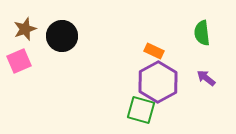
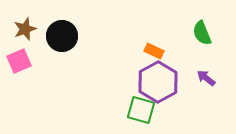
green semicircle: rotated 15 degrees counterclockwise
